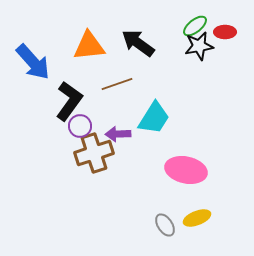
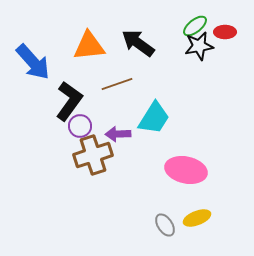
brown cross: moved 1 px left, 2 px down
